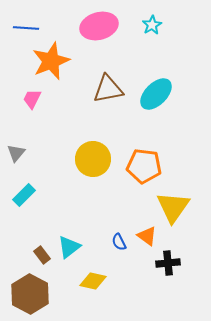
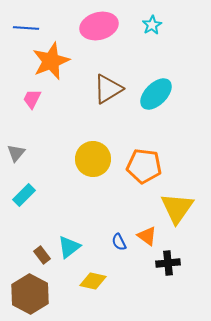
brown triangle: rotated 20 degrees counterclockwise
yellow triangle: moved 4 px right, 1 px down
